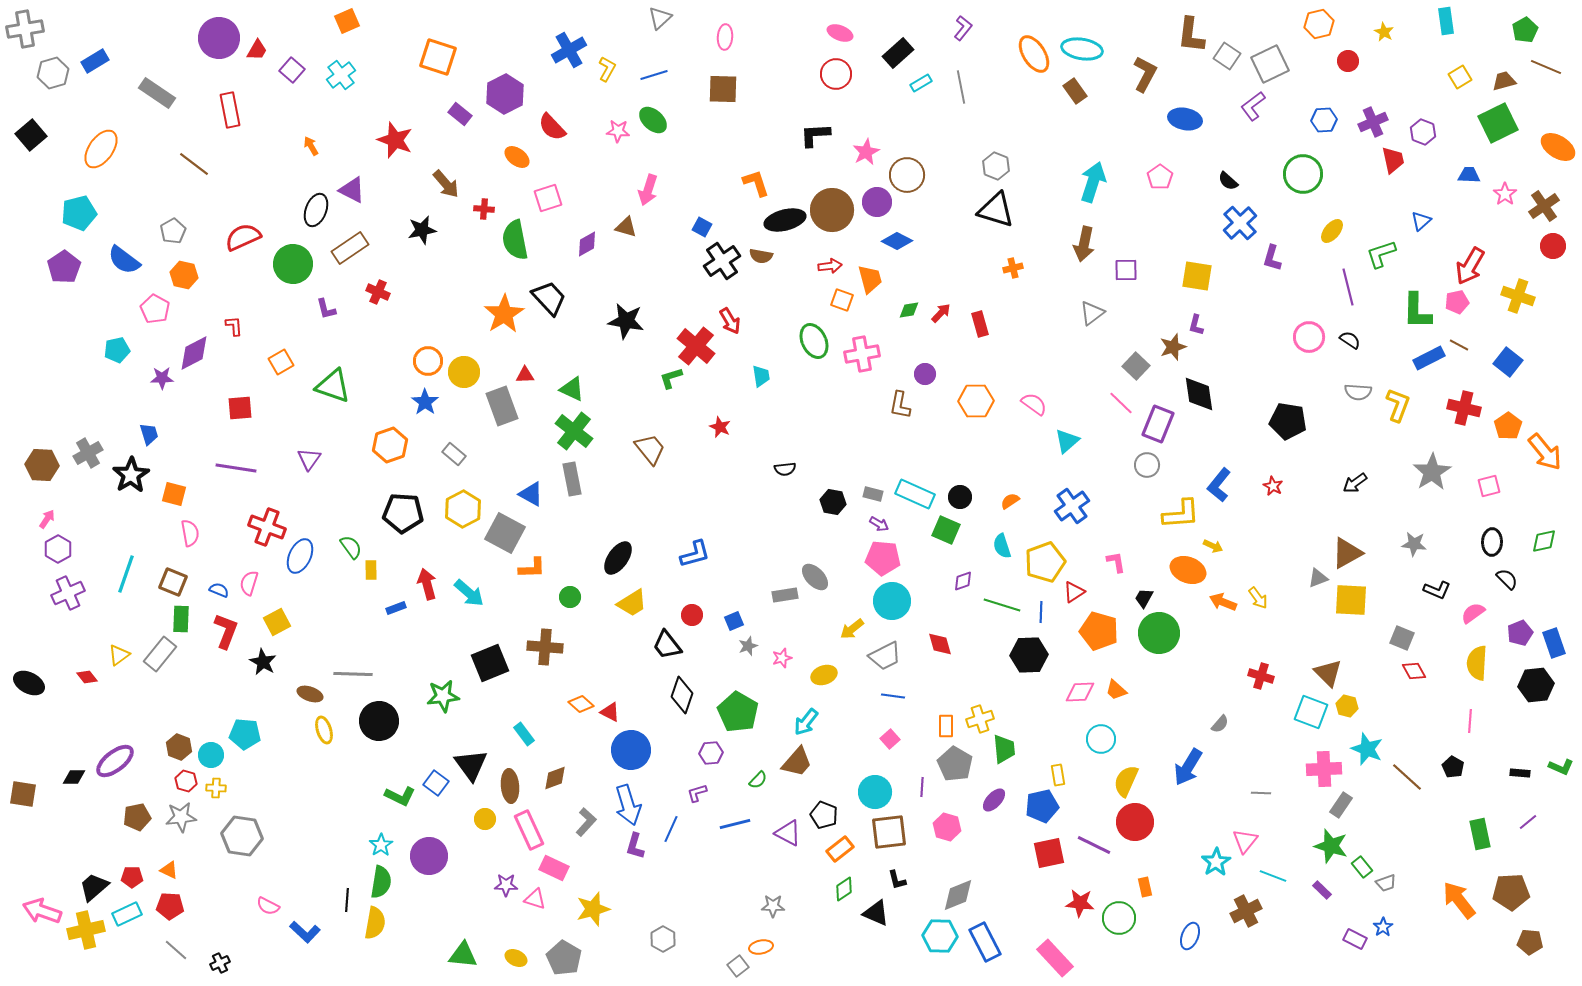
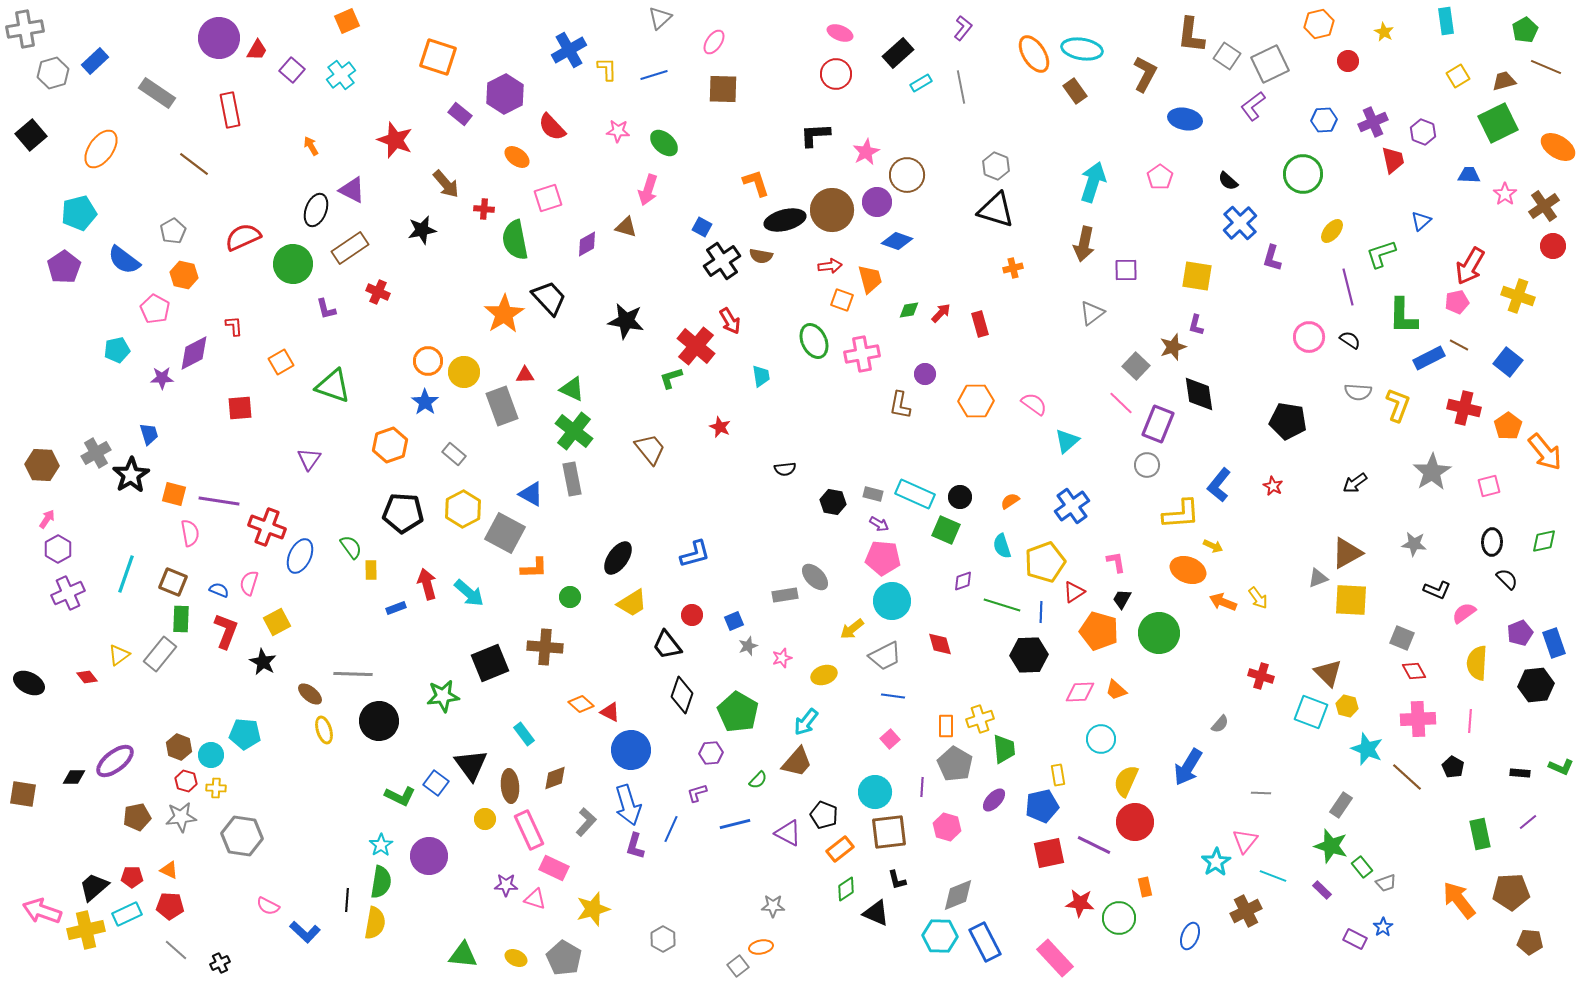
pink ellipse at (725, 37): moved 11 px left, 5 px down; rotated 30 degrees clockwise
blue rectangle at (95, 61): rotated 12 degrees counterclockwise
yellow L-shape at (607, 69): rotated 30 degrees counterclockwise
yellow square at (1460, 77): moved 2 px left, 1 px up
green ellipse at (653, 120): moved 11 px right, 23 px down
blue diamond at (897, 241): rotated 8 degrees counterclockwise
green L-shape at (1417, 311): moved 14 px left, 5 px down
gray cross at (88, 453): moved 8 px right
purple line at (236, 468): moved 17 px left, 33 px down
orange L-shape at (532, 568): moved 2 px right
black trapezoid at (1144, 598): moved 22 px left, 1 px down
pink semicircle at (1473, 613): moved 9 px left
brown ellipse at (310, 694): rotated 20 degrees clockwise
pink cross at (1324, 769): moved 94 px right, 50 px up
green diamond at (844, 889): moved 2 px right
